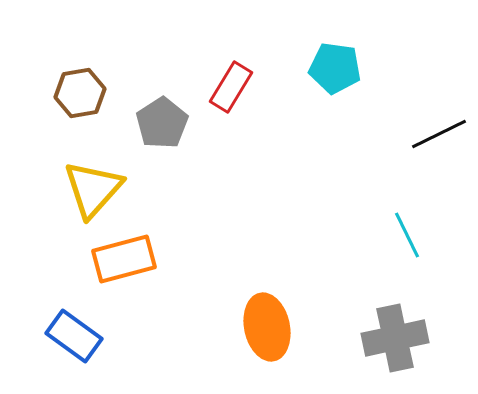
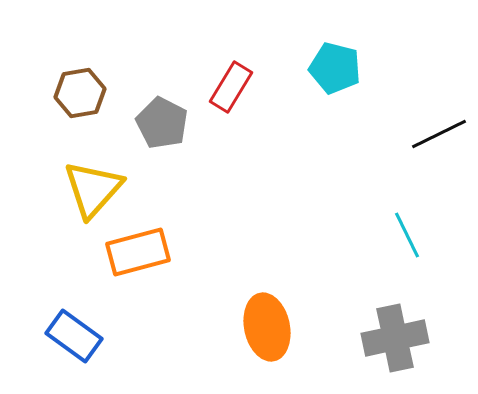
cyan pentagon: rotated 6 degrees clockwise
gray pentagon: rotated 12 degrees counterclockwise
orange rectangle: moved 14 px right, 7 px up
